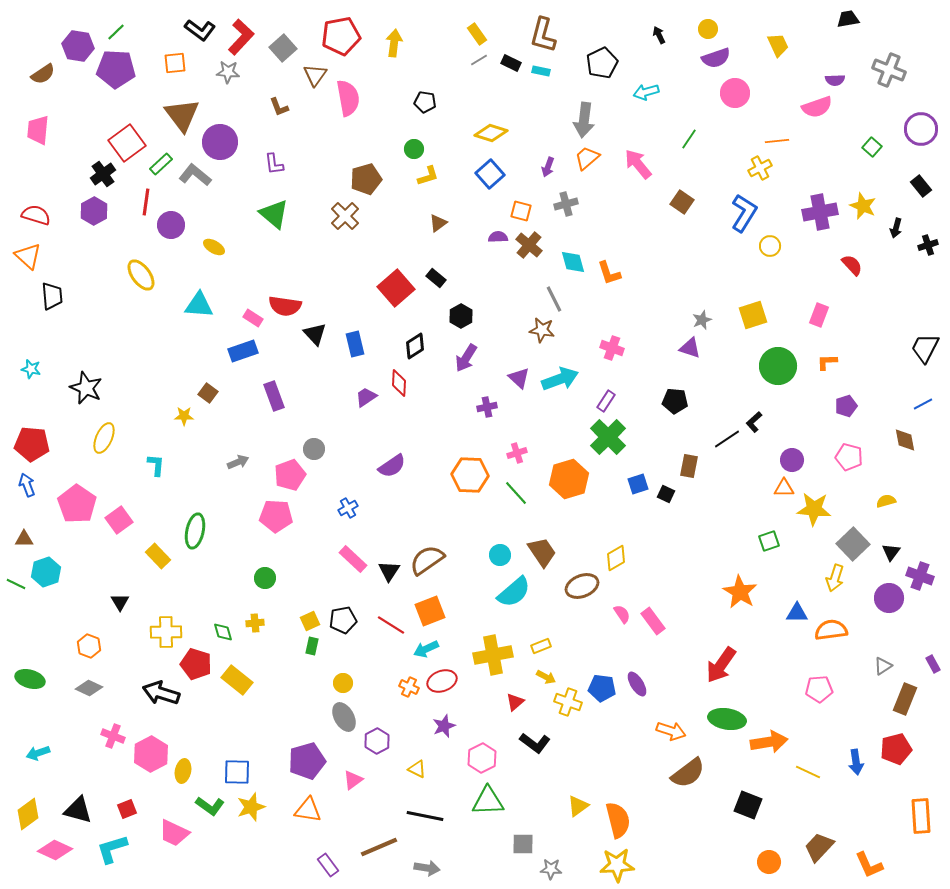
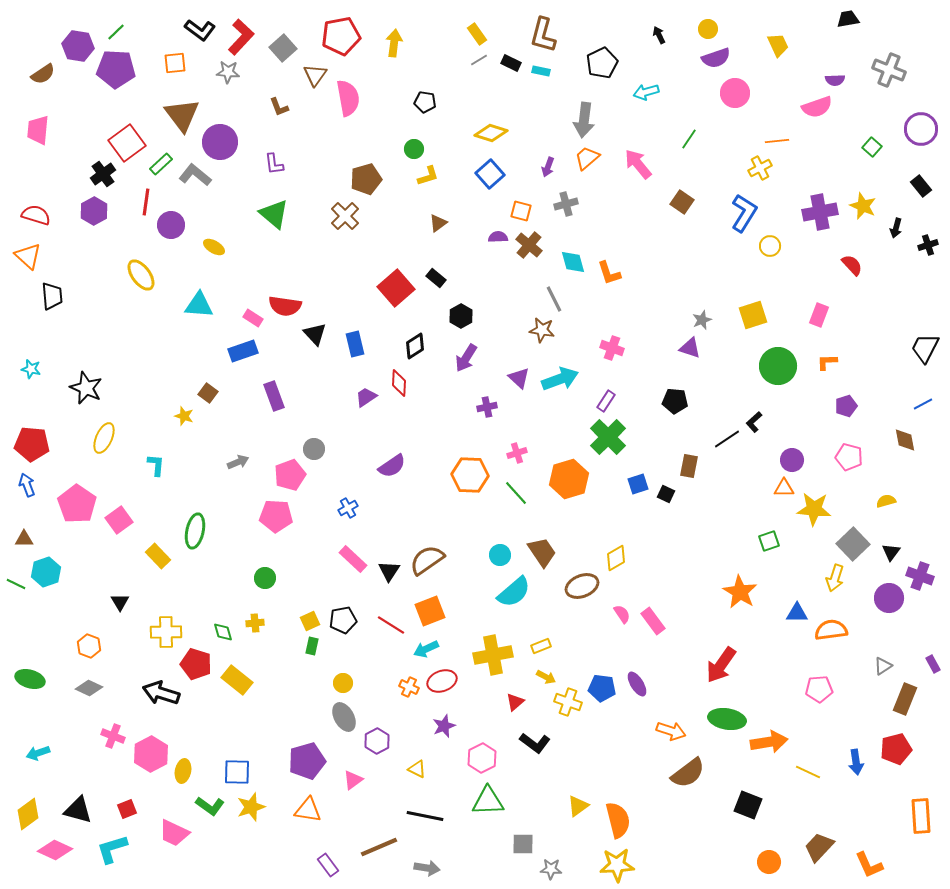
yellow star at (184, 416): rotated 18 degrees clockwise
